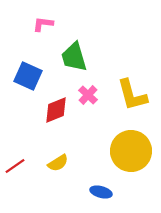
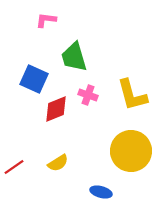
pink L-shape: moved 3 px right, 4 px up
blue square: moved 6 px right, 3 px down
pink cross: rotated 24 degrees counterclockwise
red diamond: moved 1 px up
red line: moved 1 px left, 1 px down
